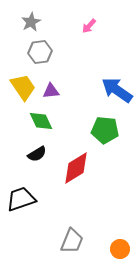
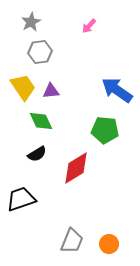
orange circle: moved 11 px left, 5 px up
